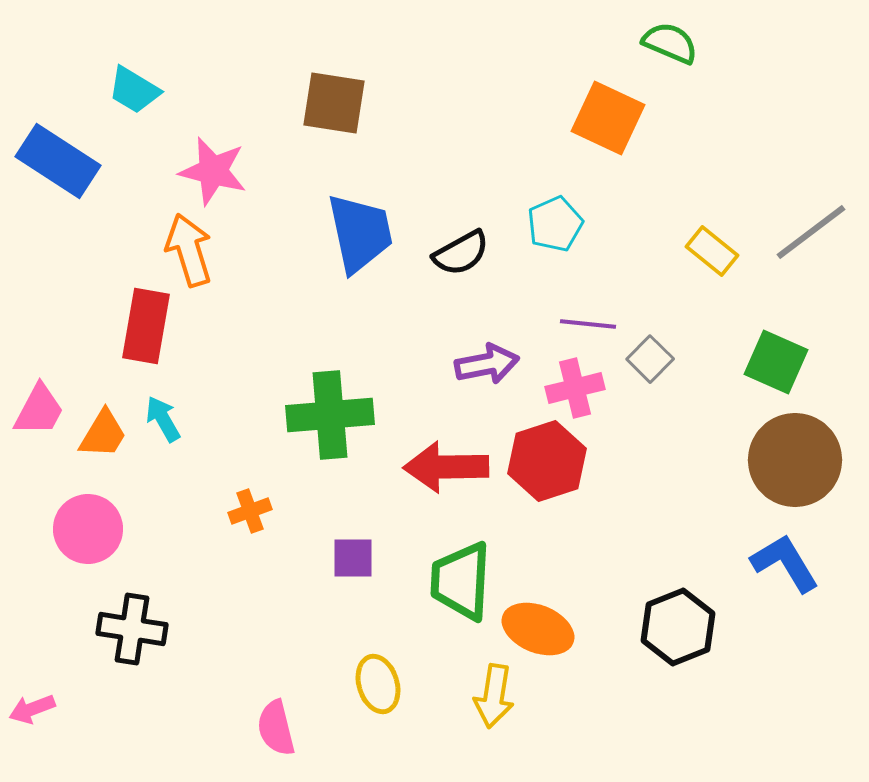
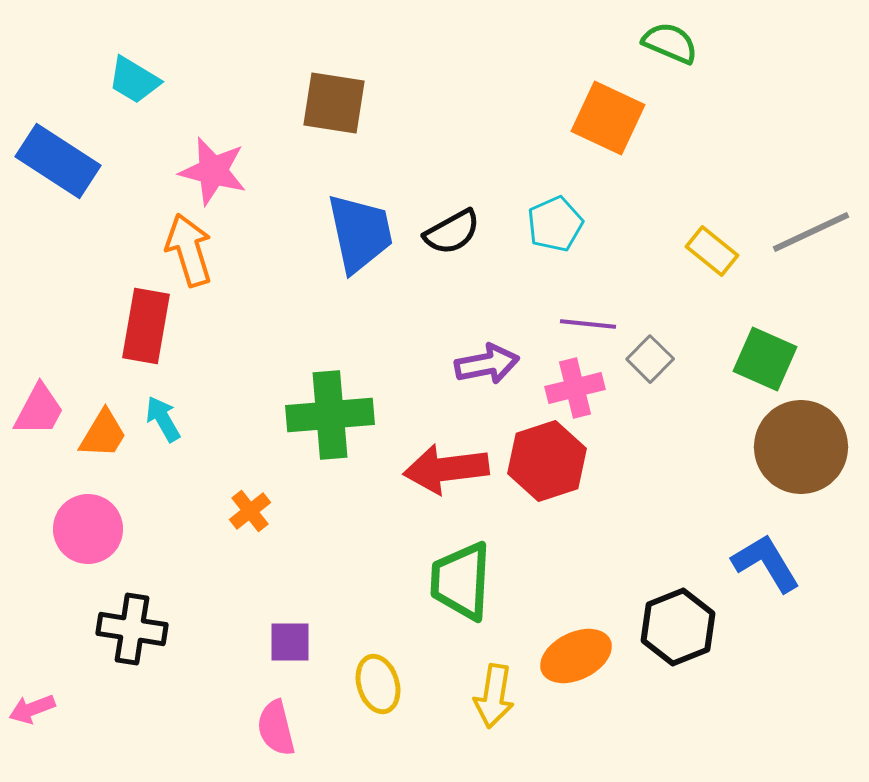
cyan trapezoid: moved 10 px up
gray line: rotated 12 degrees clockwise
black semicircle: moved 9 px left, 21 px up
green square: moved 11 px left, 3 px up
brown circle: moved 6 px right, 13 px up
red arrow: moved 2 px down; rotated 6 degrees counterclockwise
orange cross: rotated 18 degrees counterclockwise
purple square: moved 63 px left, 84 px down
blue L-shape: moved 19 px left
orange ellipse: moved 38 px right, 27 px down; rotated 48 degrees counterclockwise
